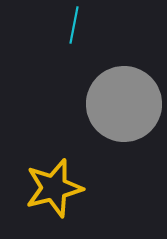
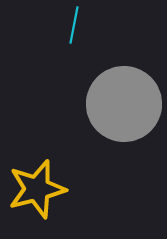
yellow star: moved 17 px left, 1 px down
